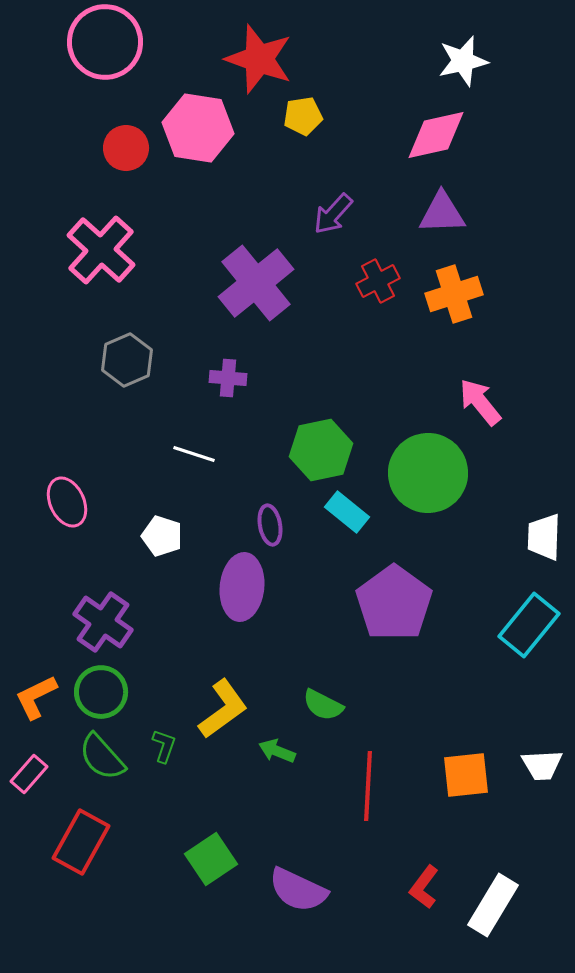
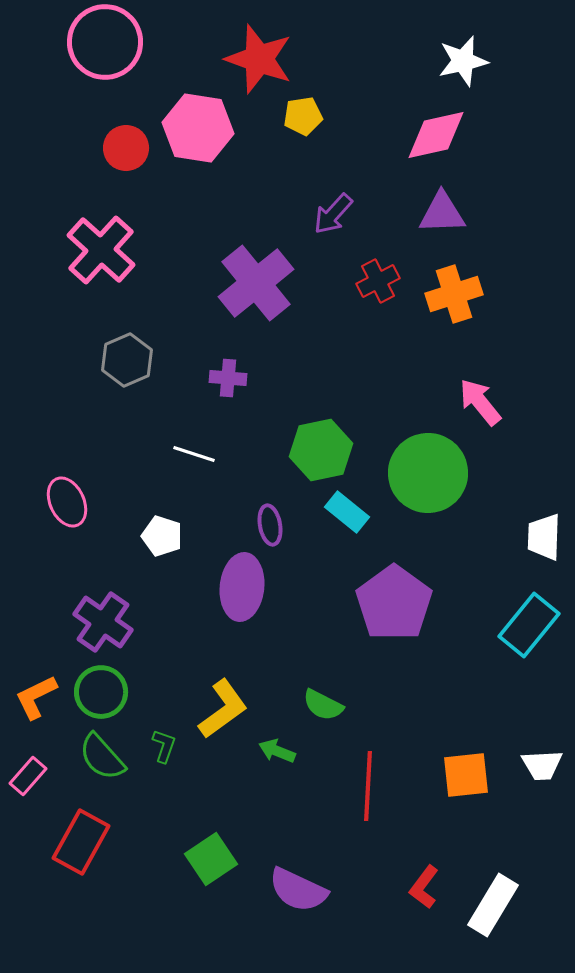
pink rectangle at (29, 774): moved 1 px left, 2 px down
